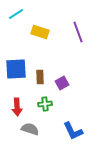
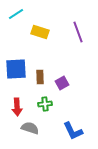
gray semicircle: moved 1 px up
